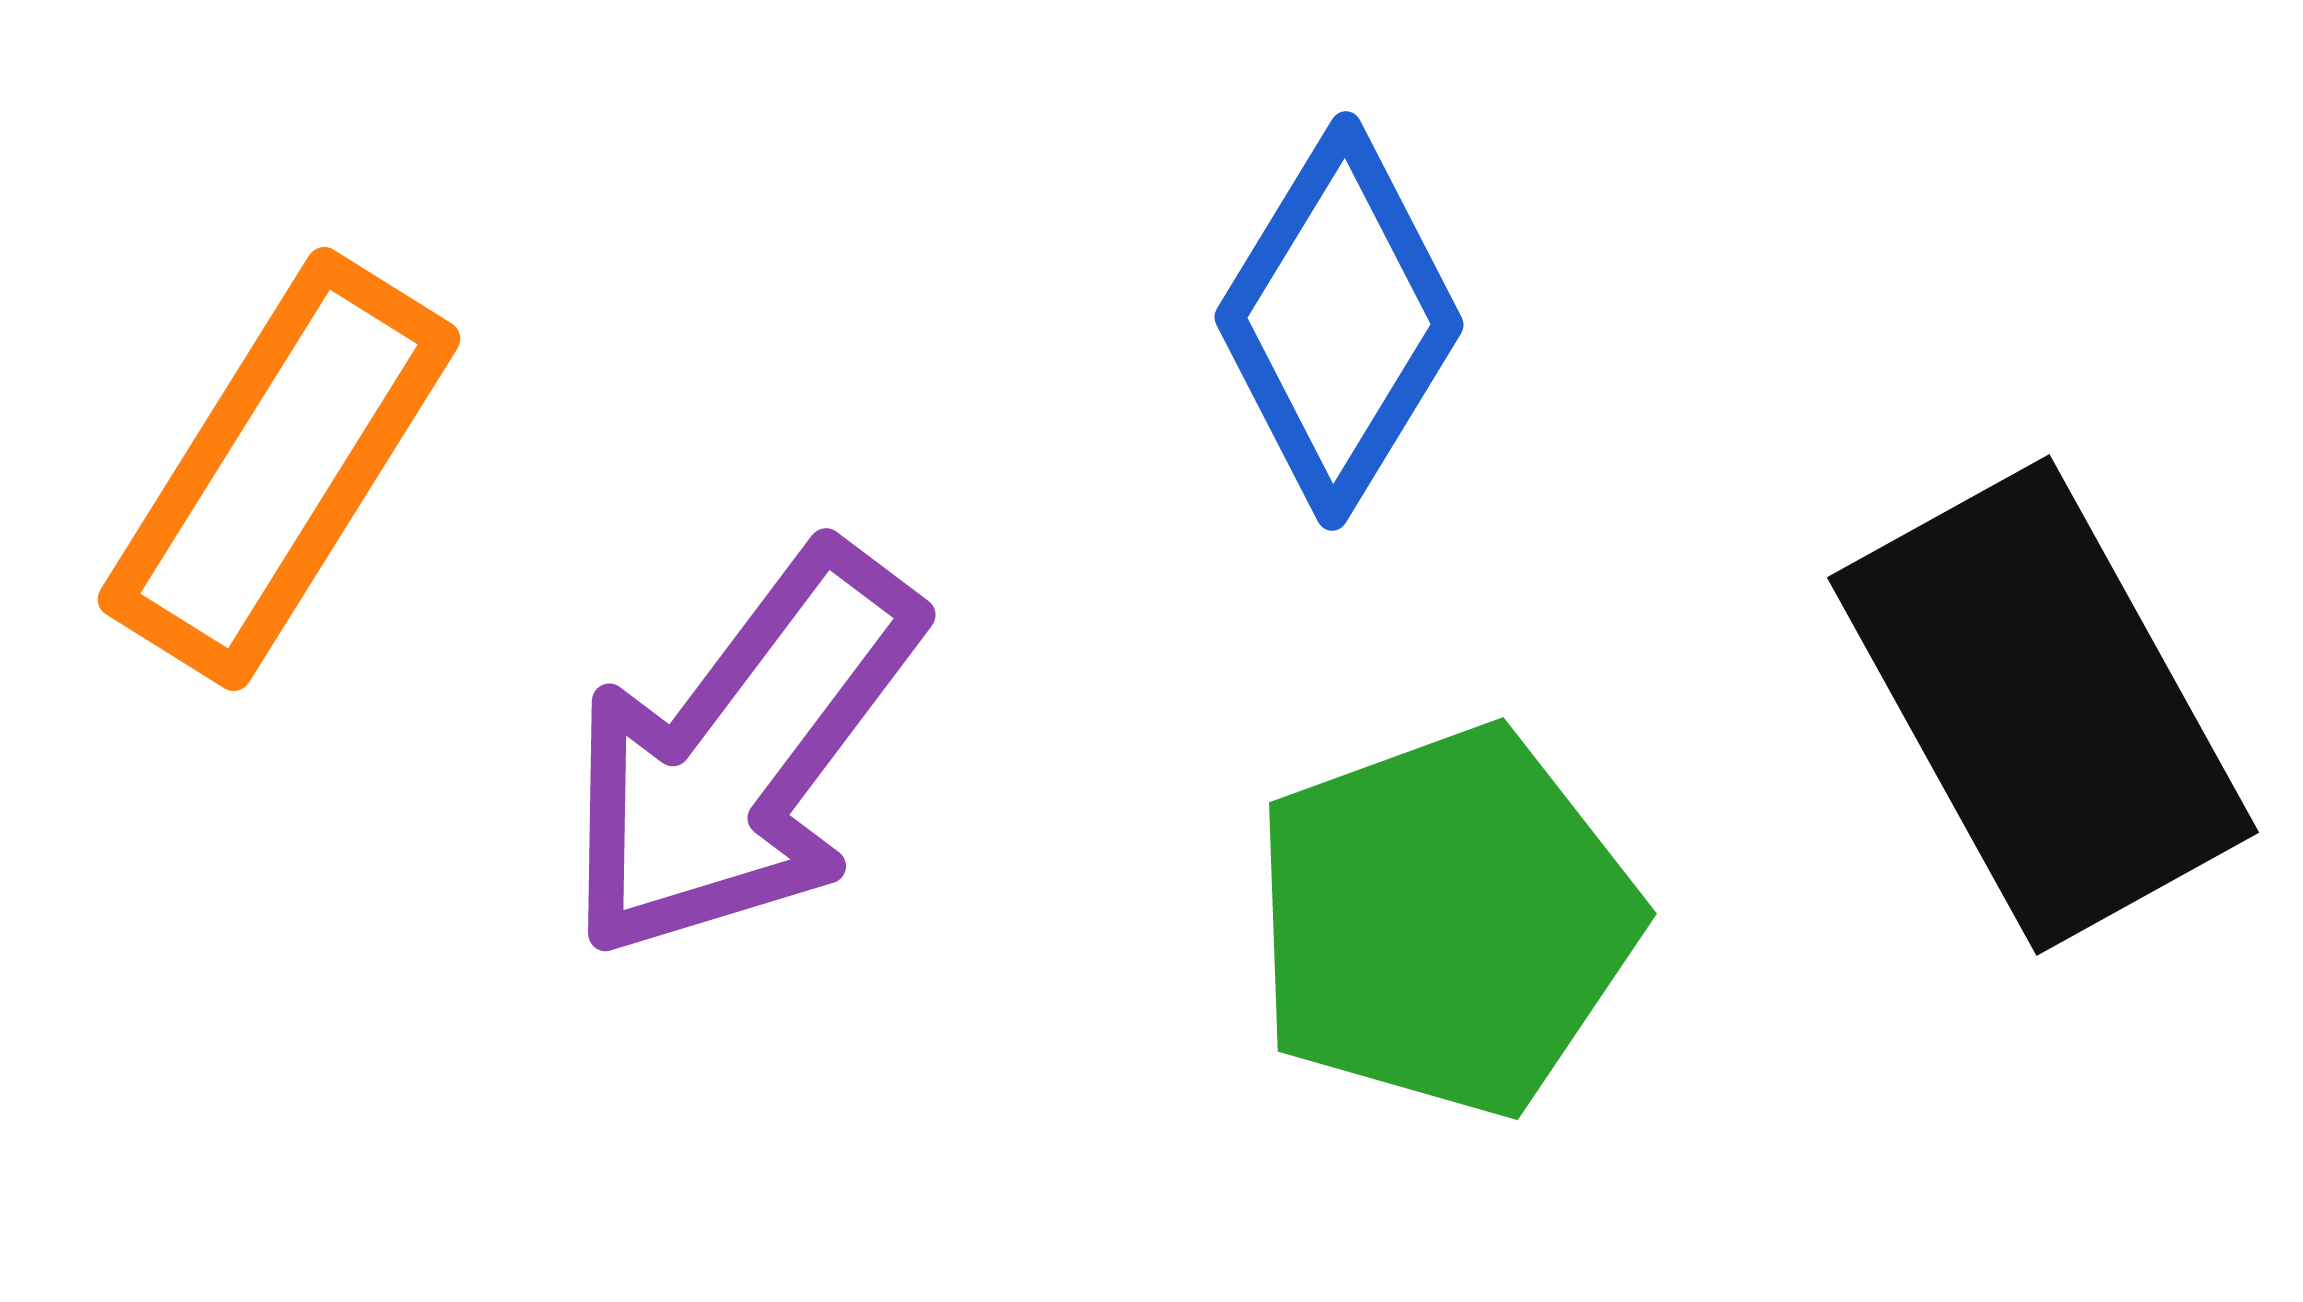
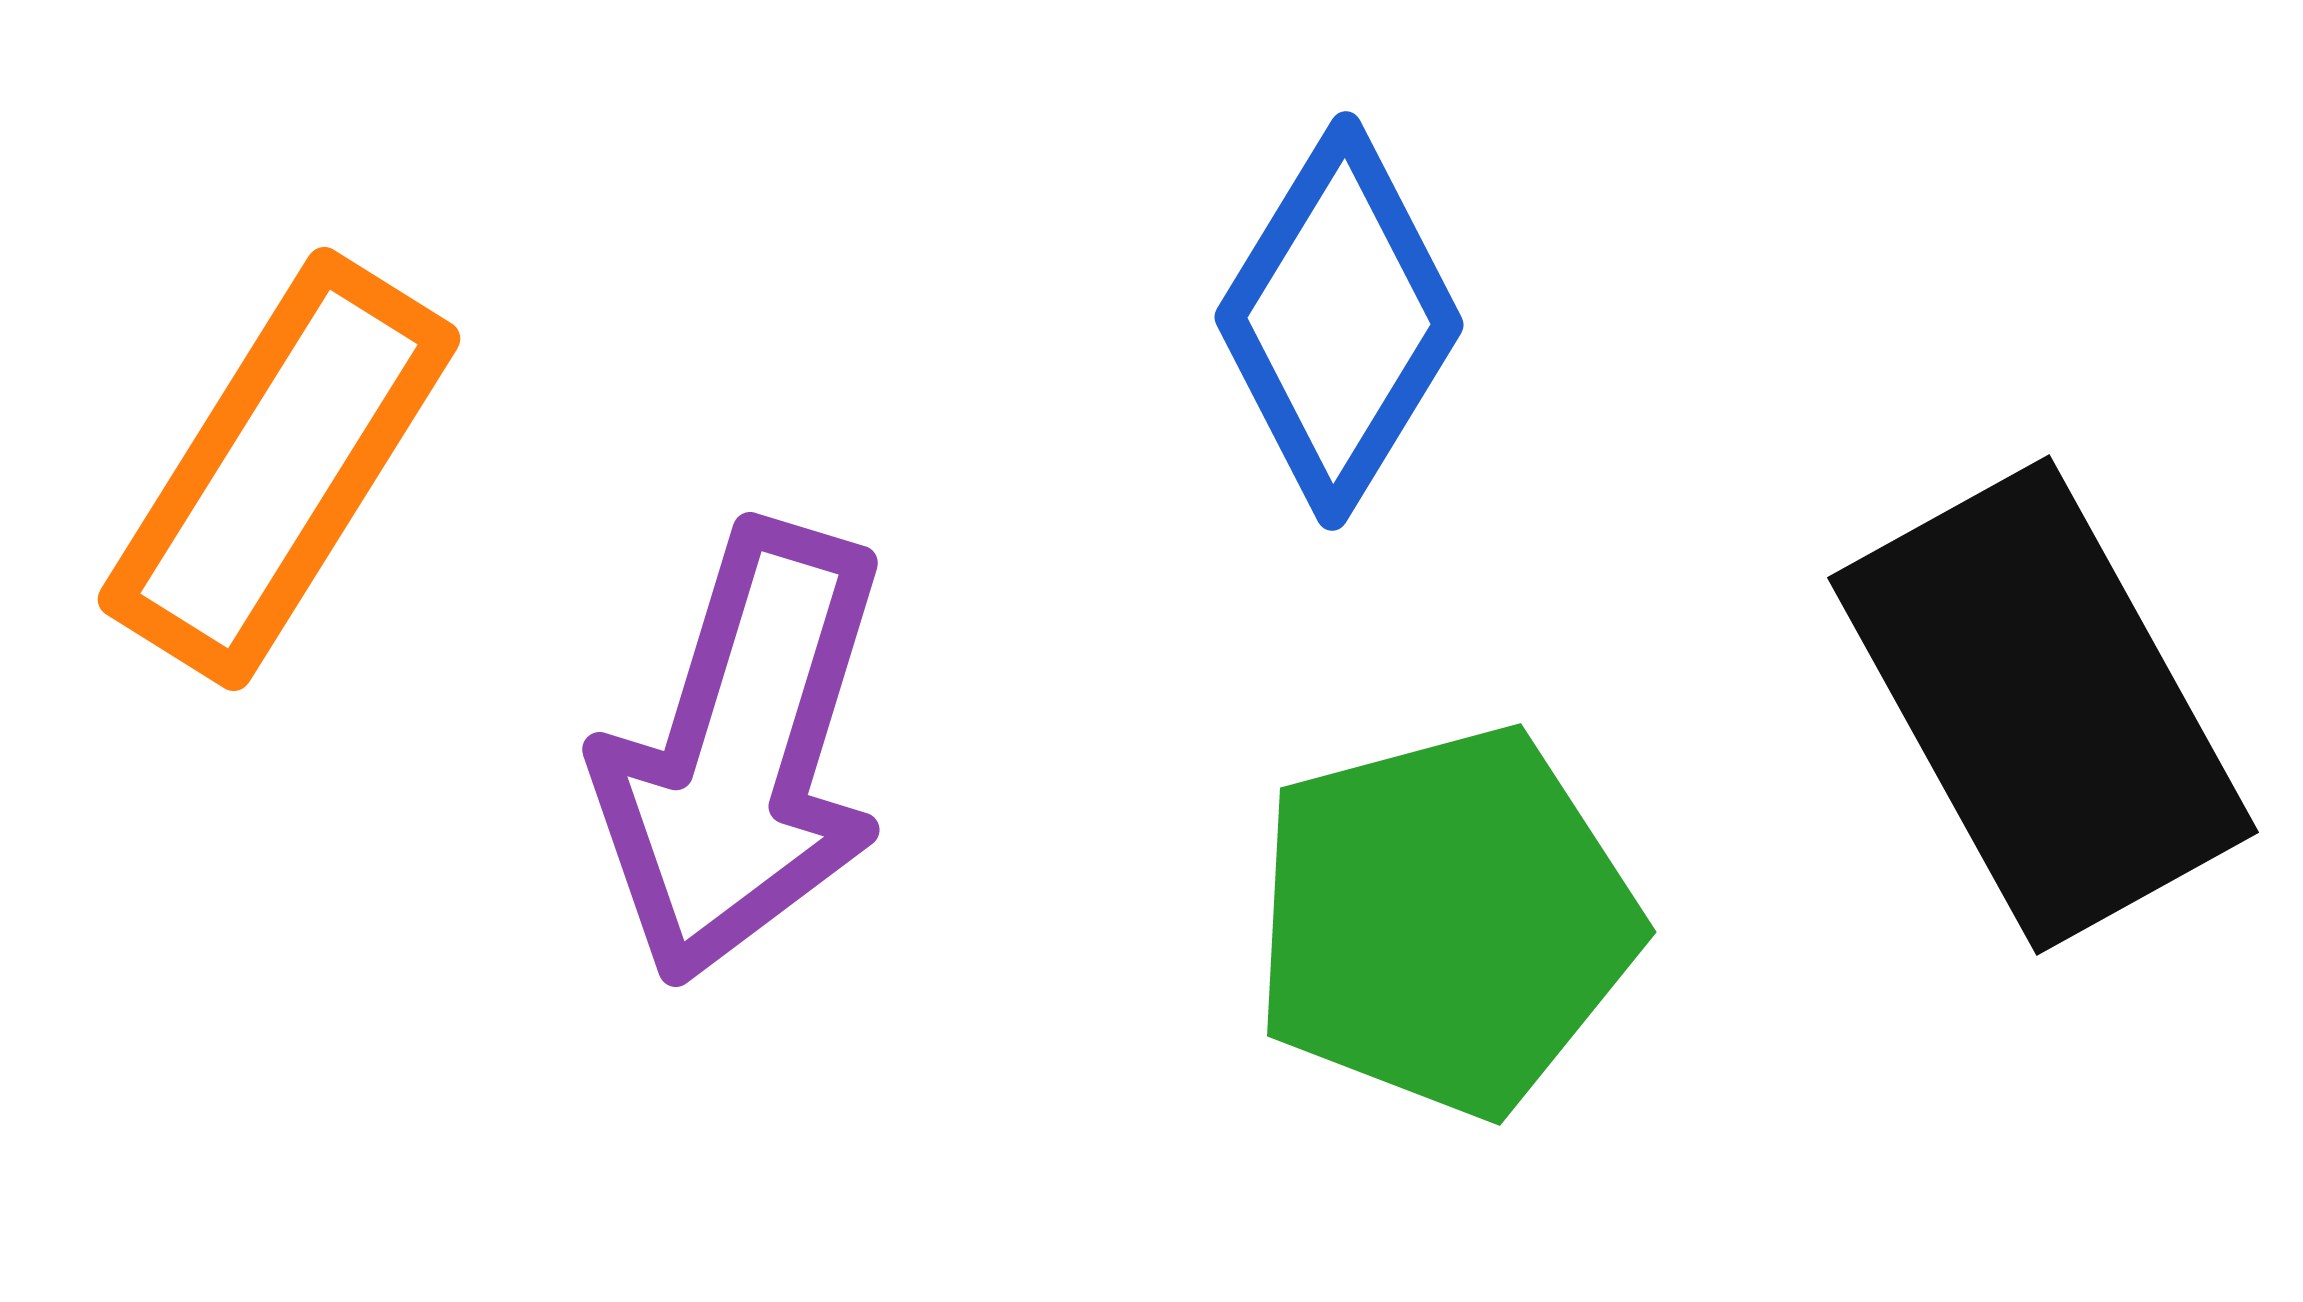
purple arrow: rotated 20 degrees counterclockwise
green pentagon: rotated 5 degrees clockwise
